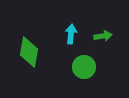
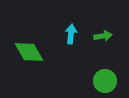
green diamond: rotated 40 degrees counterclockwise
green circle: moved 21 px right, 14 px down
